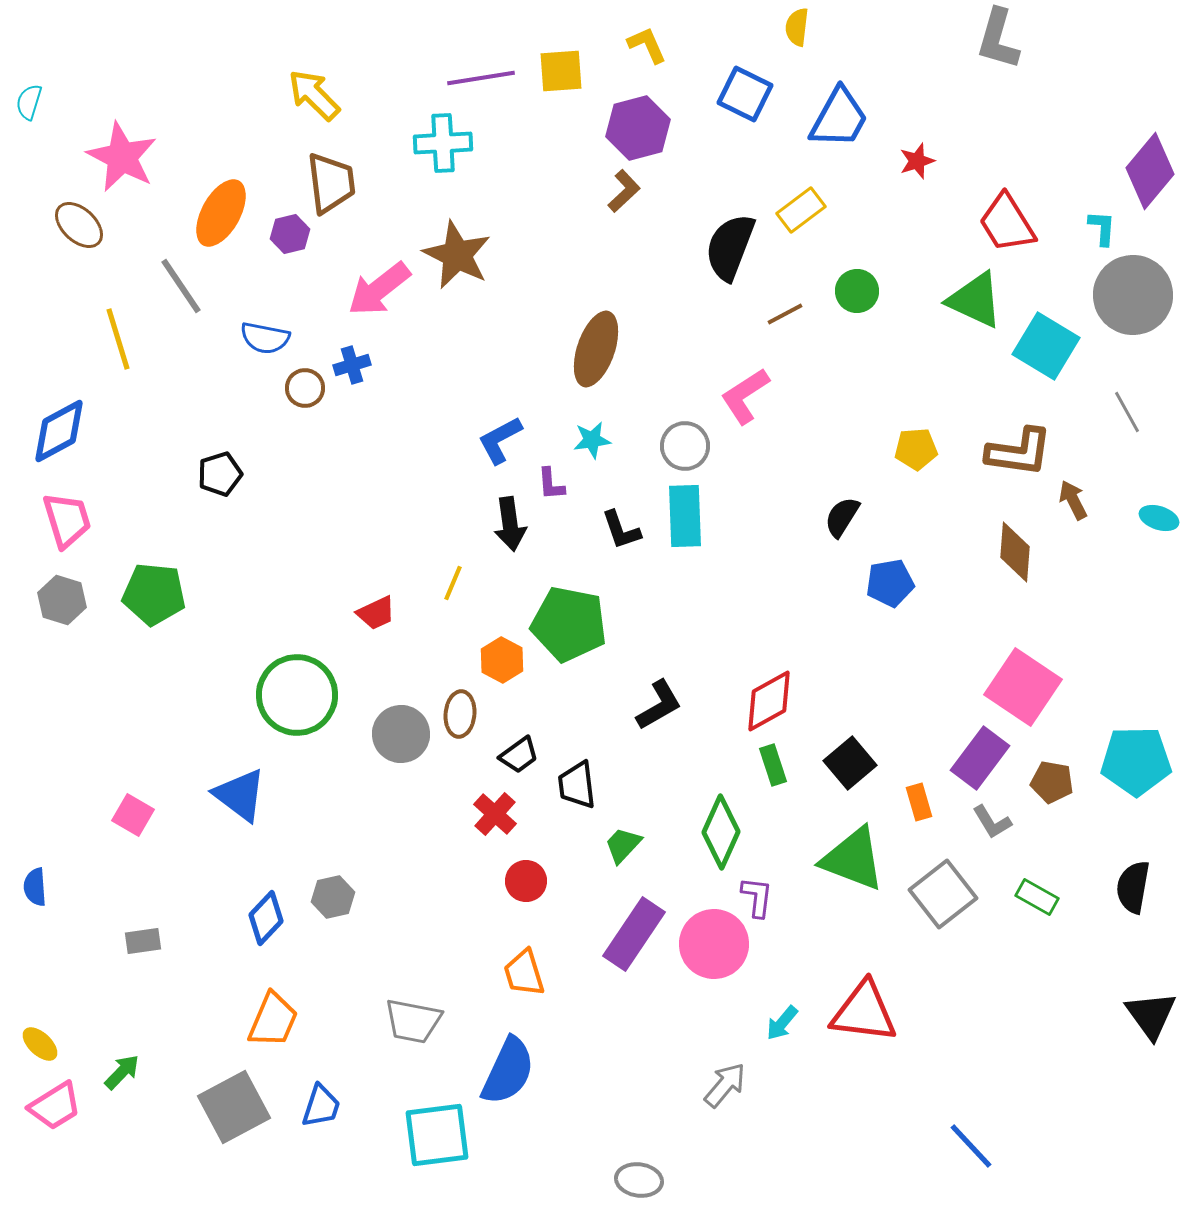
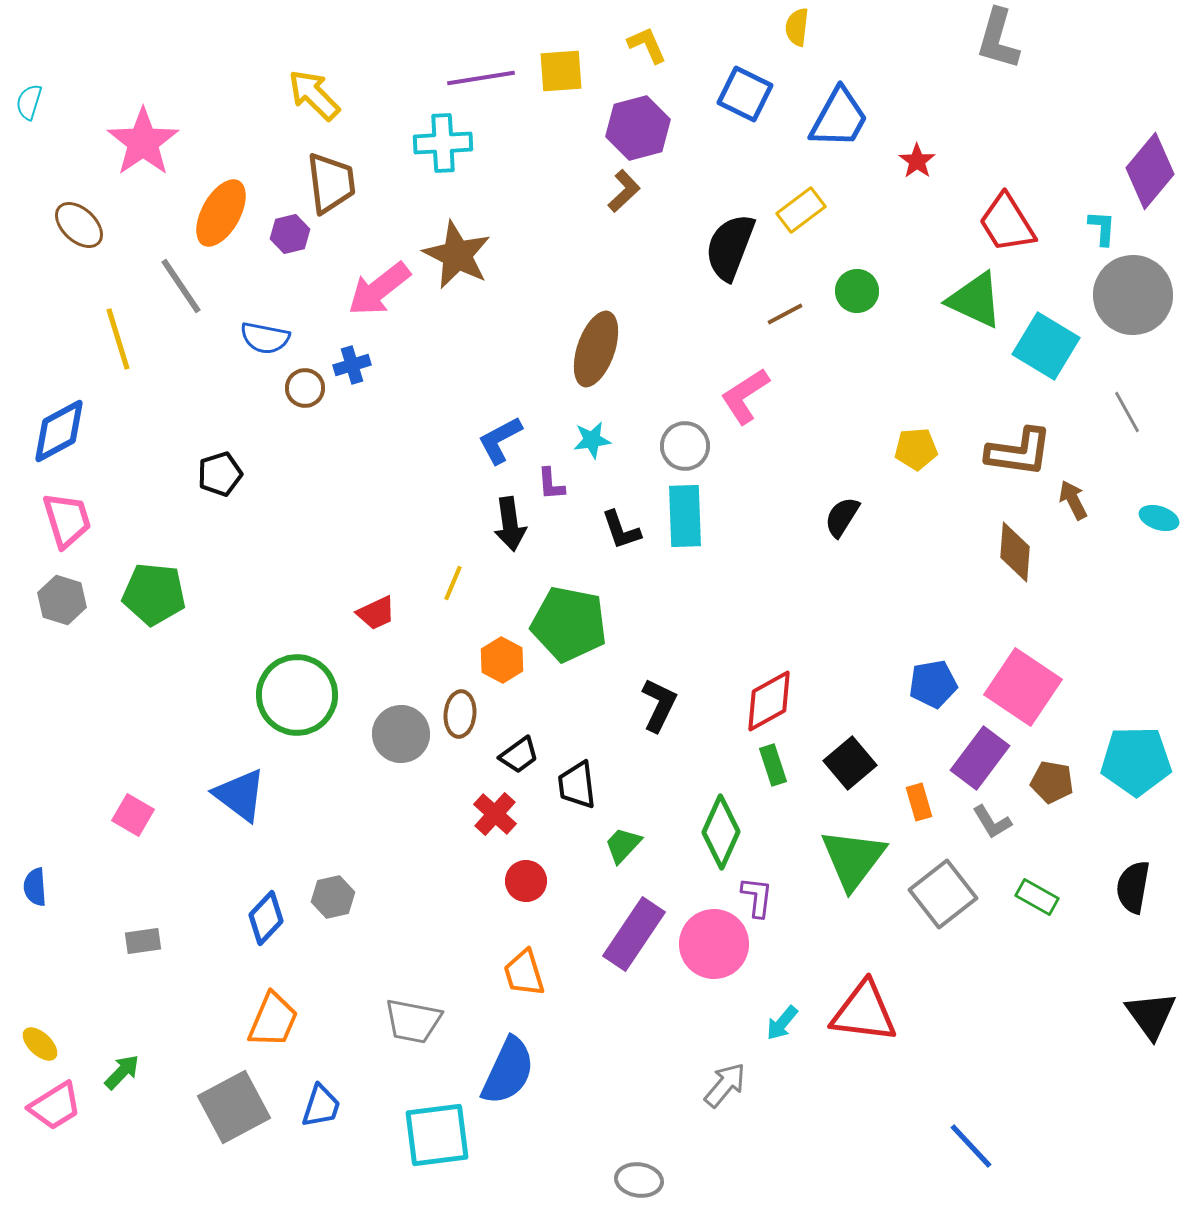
pink star at (122, 157): moved 21 px right, 15 px up; rotated 10 degrees clockwise
red star at (917, 161): rotated 18 degrees counterclockwise
blue pentagon at (890, 583): moved 43 px right, 101 px down
black L-shape at (659, 705): rotated 34 degrees counterclockwise
green triangle at (853, 859): rotated 46 degrees clockwise
